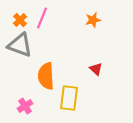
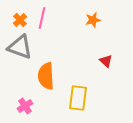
pink line: rotated 10 degrees counterclockwise
gray triangle: moved 2 px down
red triangle: moved 10 px right, 8 px up
yellow rectangle: moved 9 px right
